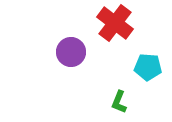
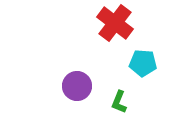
purple circle: moved 6 px right, 34 px down
cyan pentagon: moved 5 px left, 4 px up
